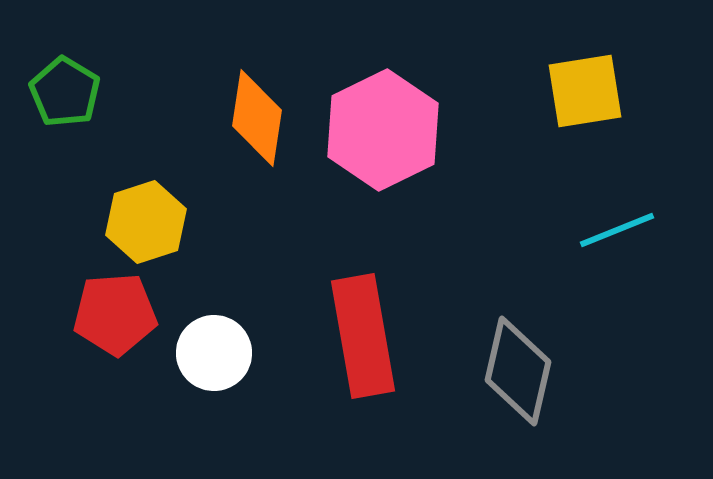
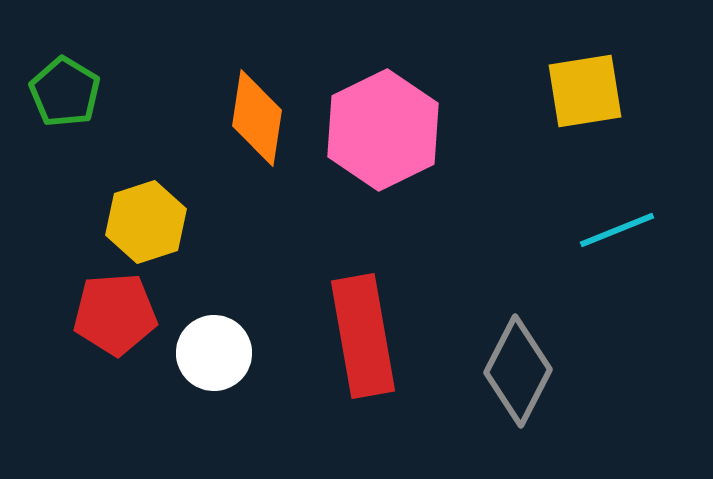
gray diamond: rotated 14 degrees clockwise
